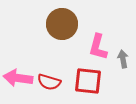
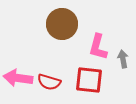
red square: moved 1 px right, 1 px up
